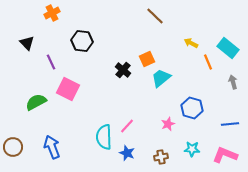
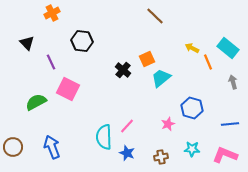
yellow arrow: moved 1 px right, 5 px down
